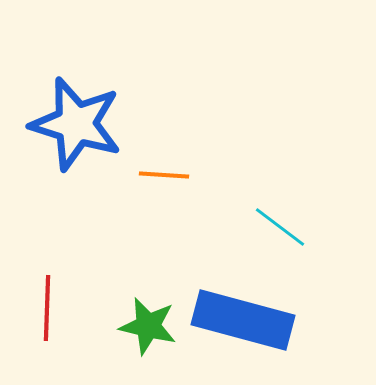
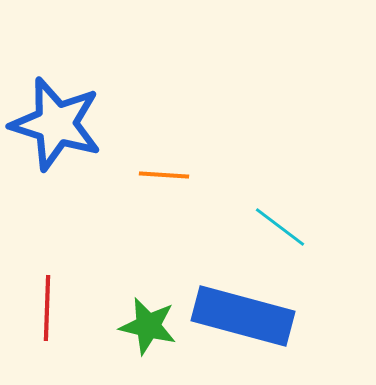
blue star: moved 20 px left
blue rectangle: moved 4 px up
